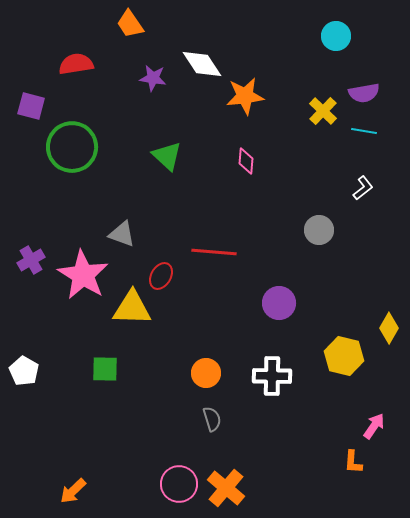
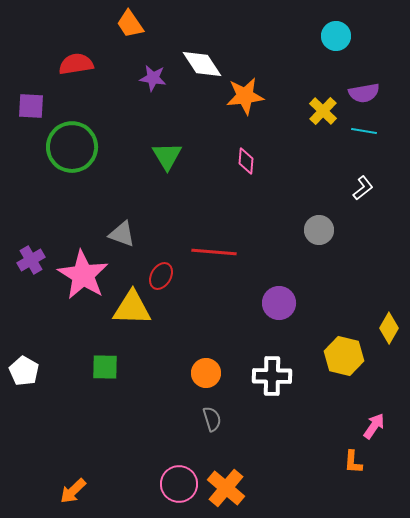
purple square: rotated 12 degrees counterclockwise
green triangle: rotated 16 degrees clockwise
green square: moved 2 px up
